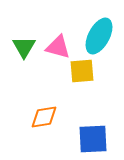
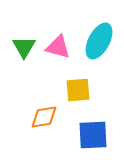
cyan ellipse: moved 5 px down
yellow square: moved 4 px left, 19 px down
blue square: moved 4 px up
